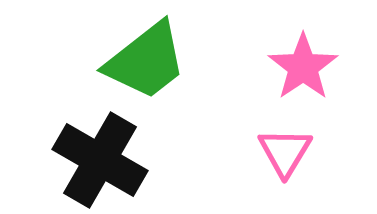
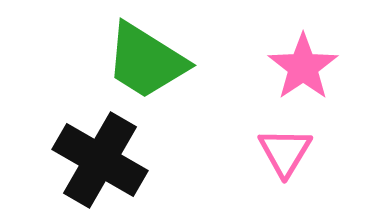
green trapezoid: rotated 70 degrees clockwise
